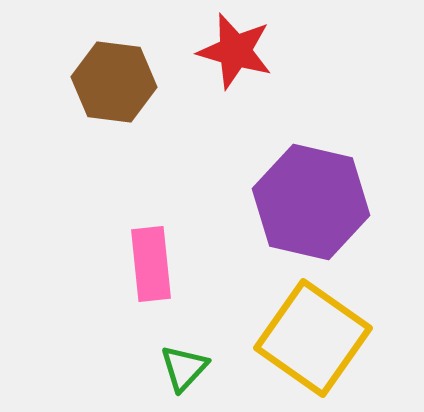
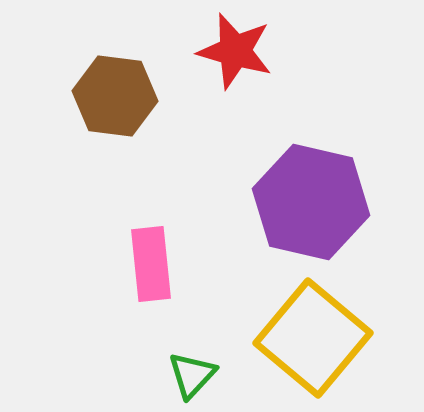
brown hexagon: moved 1 px right, 14 px down
yellow square: rotated 5 degrees clockwise
green triangle: moved 8 px right, 7 px down
